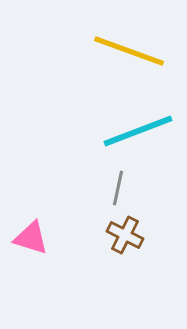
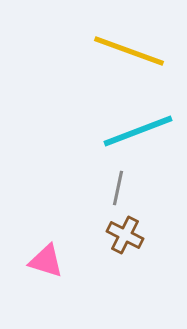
pink triangle: moved 15 px right, 23 px down
